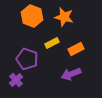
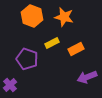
purple arrow: moved 16 px right, 3 px down
purple cross: moved 6 px left, 5 px down
